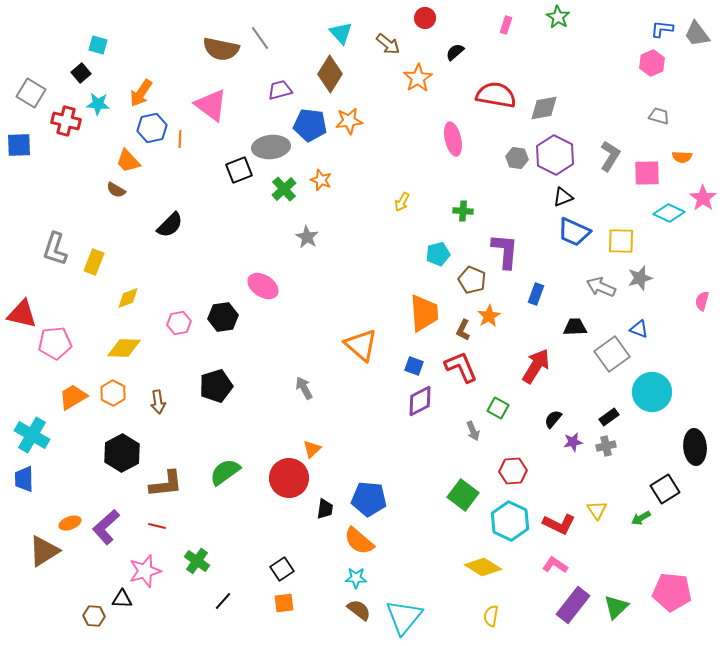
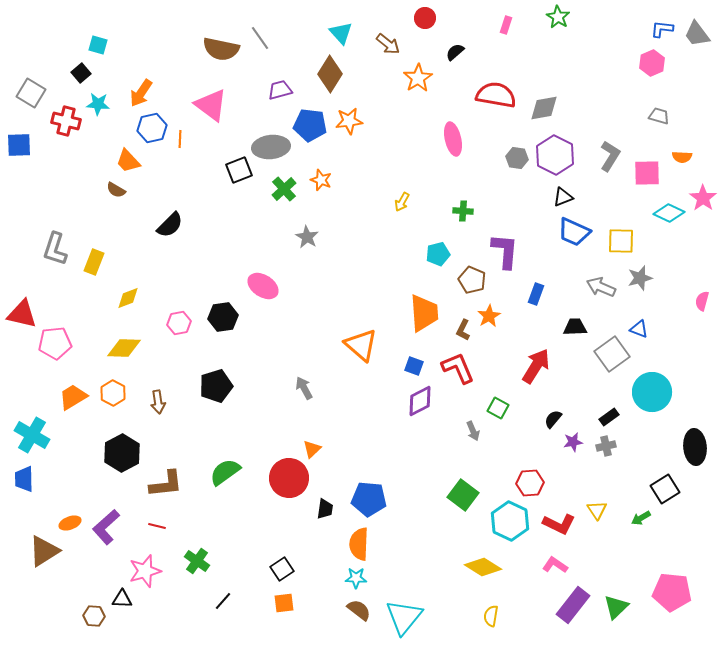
red L-shape at (461, 367): moved 3 px left, 1 px down
red hexagon at (513, 471): moved 17 px right, 12 px down
orange semicircle at (359, 541): moved 3 px down; rotated 52 degrees clockwise
